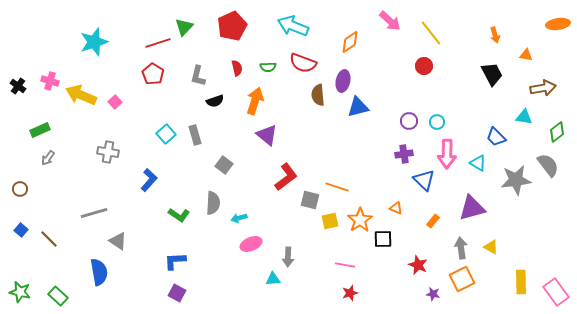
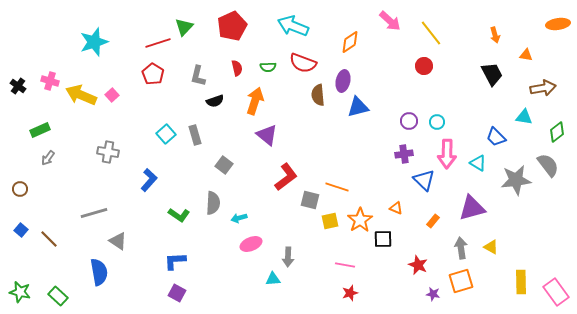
pink square at (115, 102): moved 3 px left, 7 px up
orange square at (462, 279): moved 1 px left, 2 px down; rotated 10 degrees clockwise
